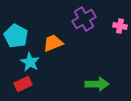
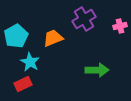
pink cross: rotated 24 degrees counterclockwise
cyan pentagon: rotated 15 degrees clockwise
orange trapezoid: moved 5 px up
green arrow: moved 14 px up
